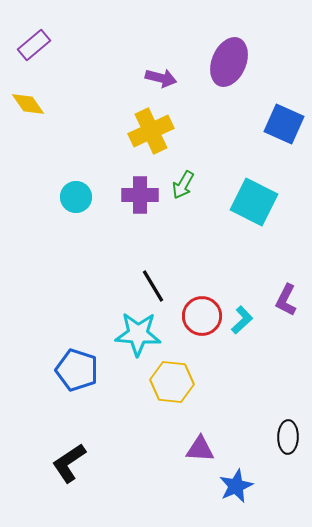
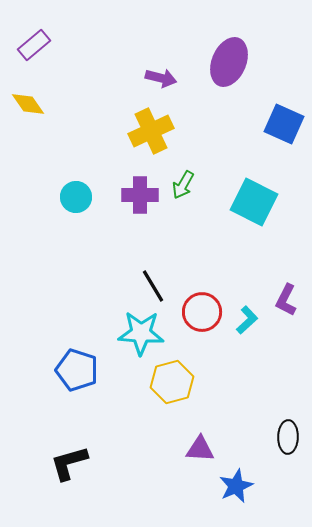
red circle: moved 4 px up
cyan L-shape: moved 5 px right
cyan star: moved 3 px right, 1 px up
yellow hexagon: rotated 21 degrees counterclockwise
black L-shape: rotated 18 degrees clockwise
